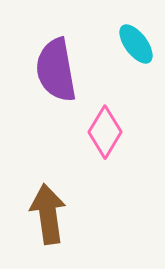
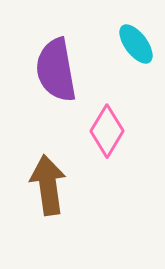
pink diamond: moved 2 px right, 1 px up
brown arrow: moved 29 px up
